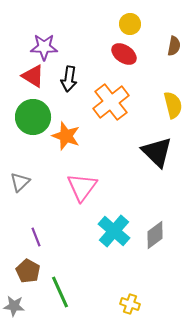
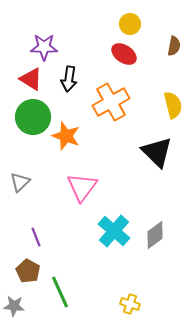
red triangle: moved 2 px left, 3 px down
orange cross: rotated 9 degrees clockwise
